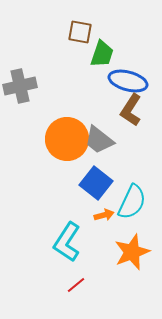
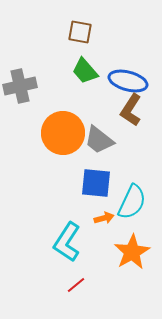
green trapezoid: moved 17 px left, 17 px down; rotated 120 degrees clockwise
orange circle: moved 4 px left, 6 px up
blue square: rotated 32 degrees counterclockwise
orange arrow: moved 3 px down
orange star: rotated 9 degrees counterclockwise
